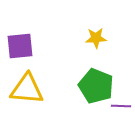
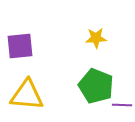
yellow triangle: moved 6 px down
purple line: moved 1 px right, 1 px up
